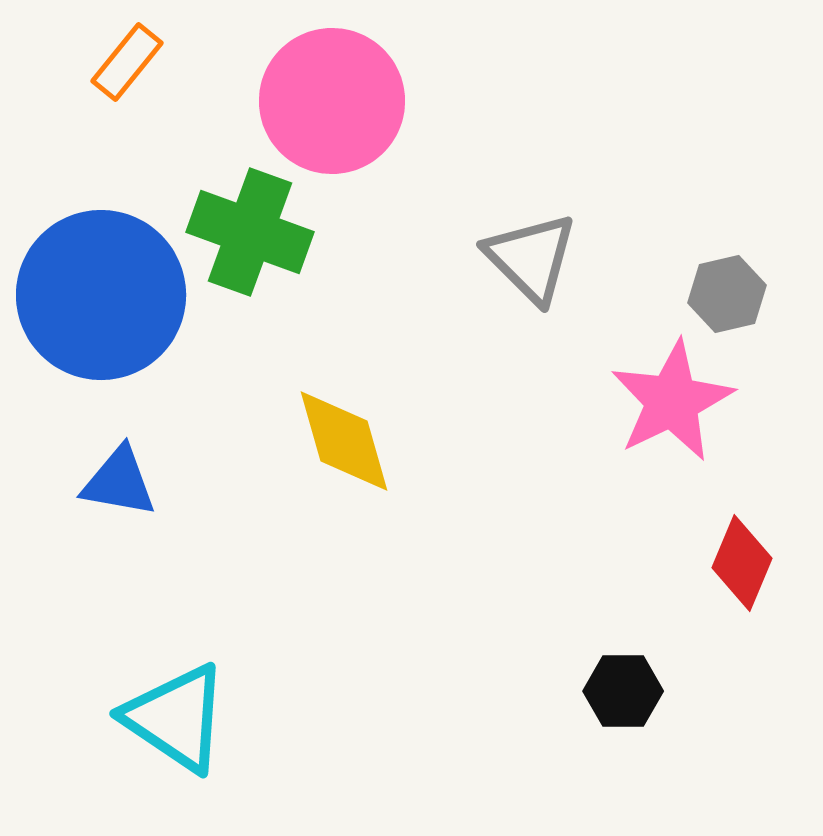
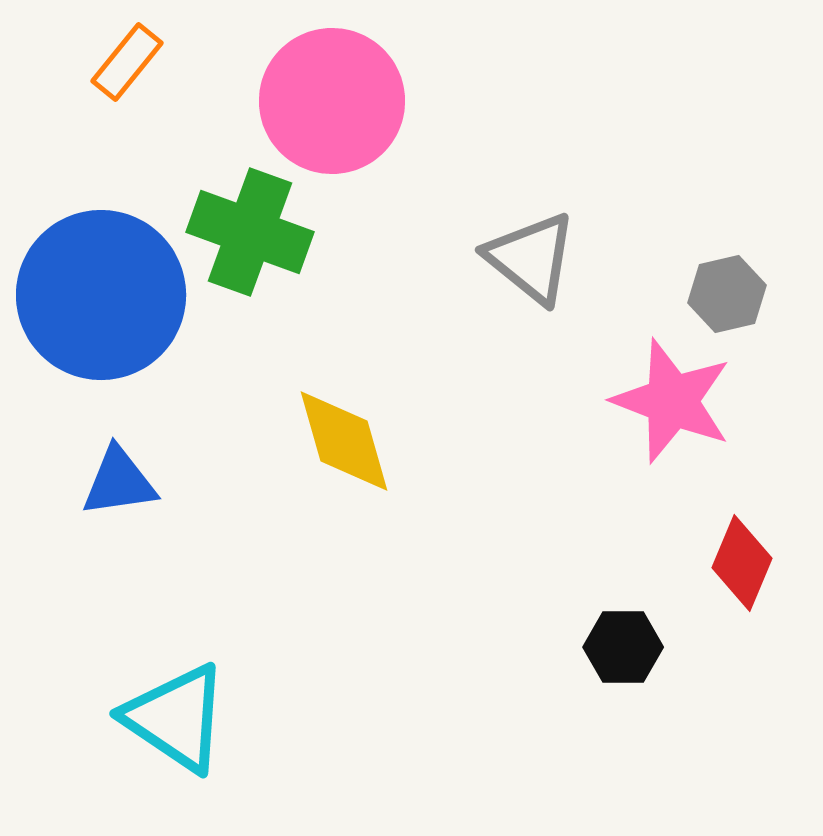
gray triangle: rotated 6 degrees counterclockwise
pink star: rotated 25 degrees counterclockwise
blue triangle: rotated 18 degrees counterclockwise
black hexagon: moved 44 px up
